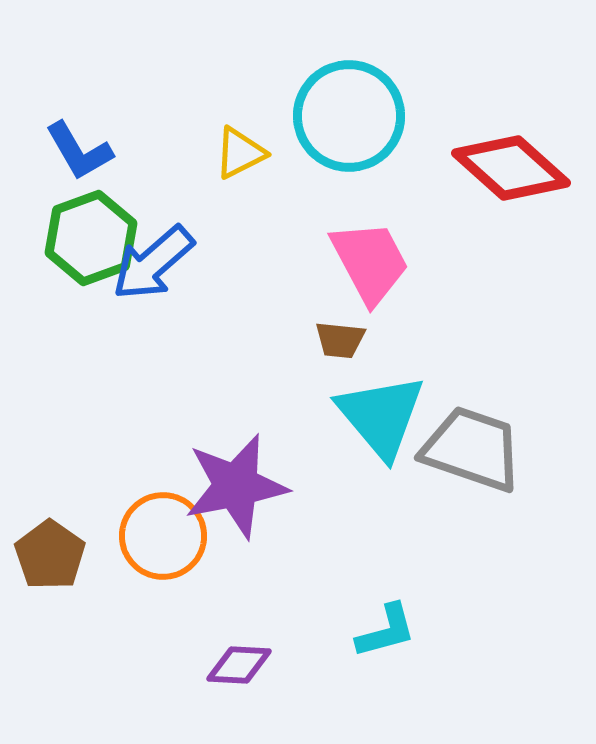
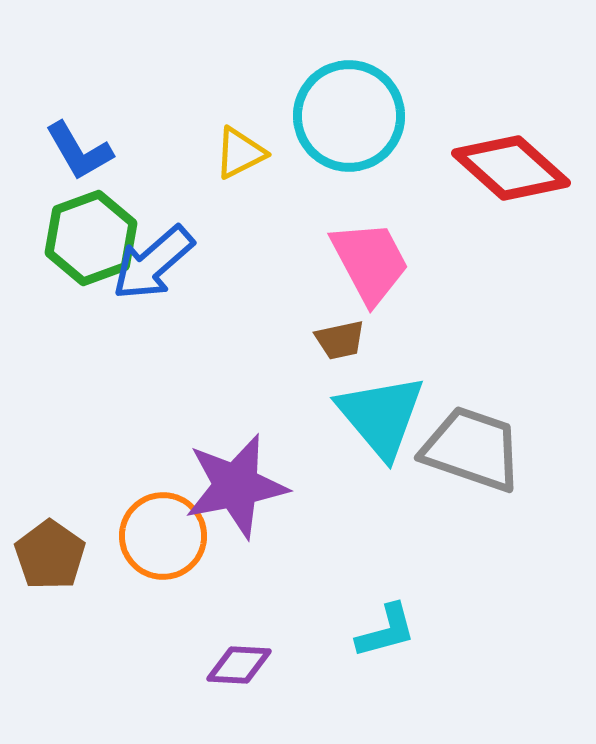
brown trapezoid: rotated 18 degrees counterclockwise
